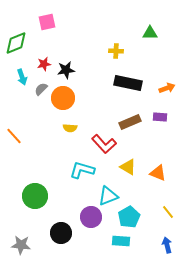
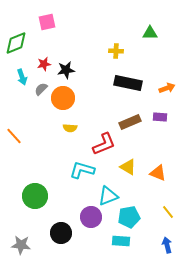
red L-shape: rotated 70 degrees counterclockwise
cyan pentagon: rotated 20 degrees clockwise
